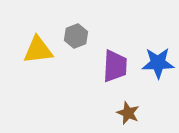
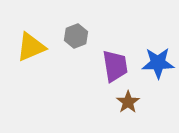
yellow triangle: moved 7 px left, 3 px up; rotated 16 degrees counterclockwise
purple trapezoid: rotated 12 degrees counterclockwise
brown star: moved 11 px up; rotated 15 degrees clockwise
